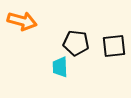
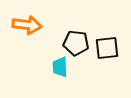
orange arrow: moved 5 px right, 4 px down; rotated 8 degrees counterclockwise
black square: moved 7 px left, 2 px down
